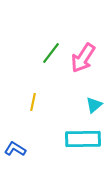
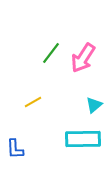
yellow line: rotated 48 degrees clockwise
blue L-shape: rotated 125 degrees counterclockwise
